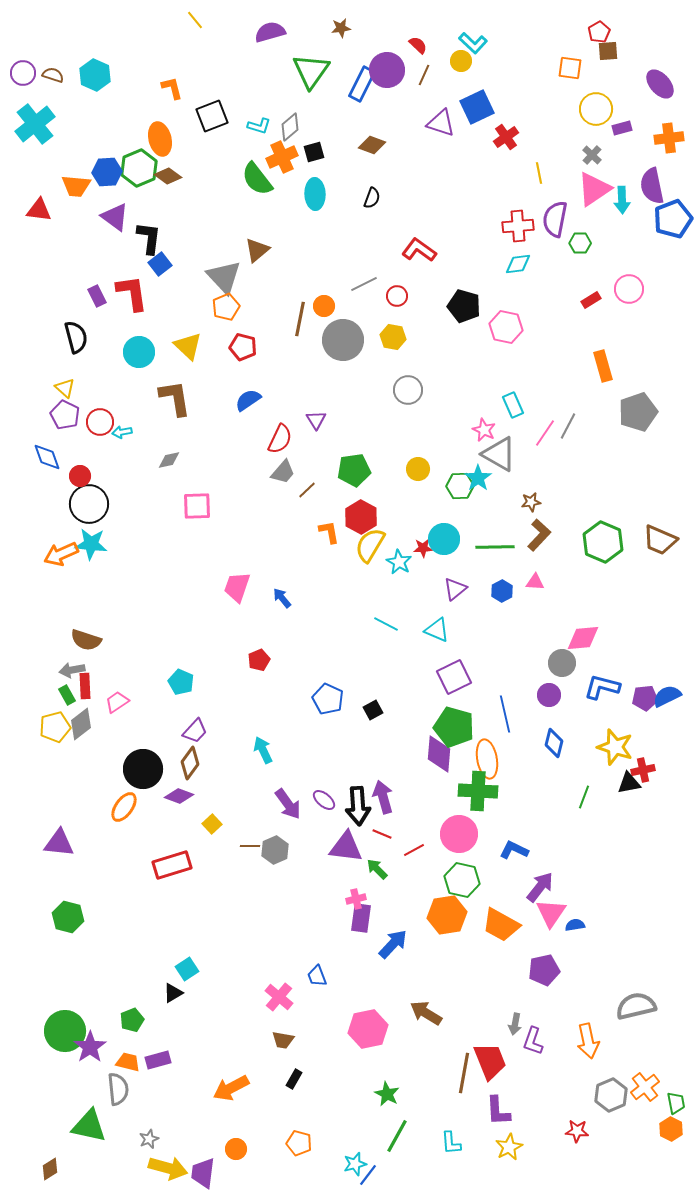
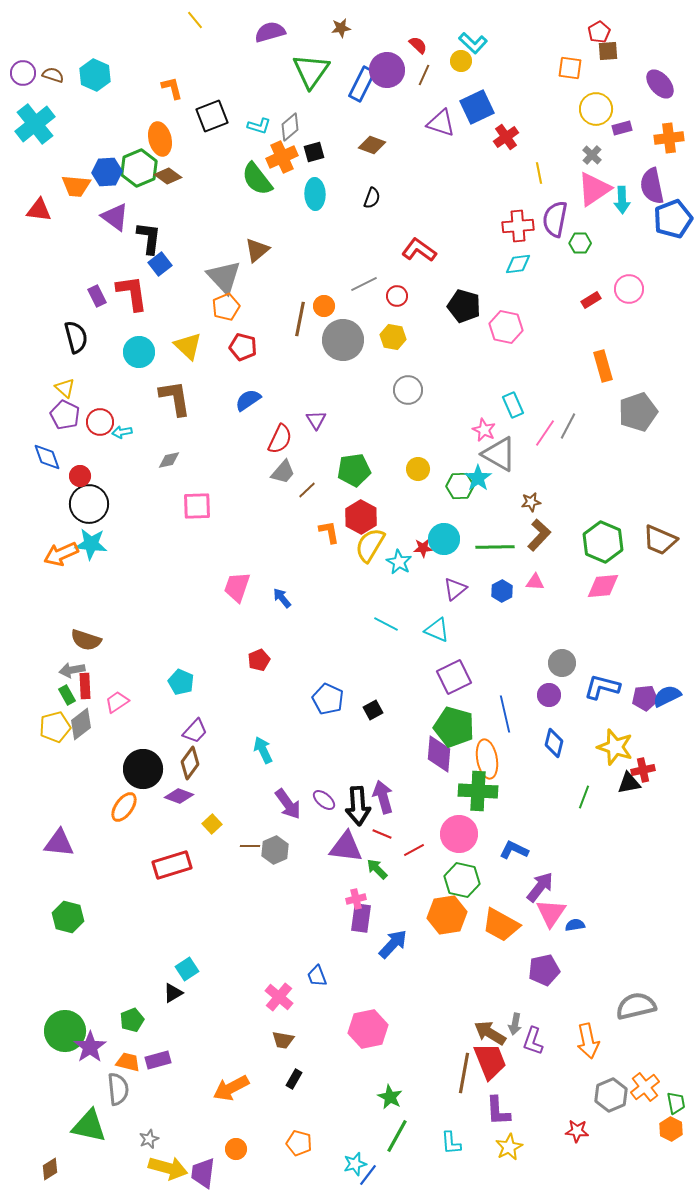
pink diamond at (583, 638): moved 20 px right, 52 px up
brown arrow at (426, 1013): moved 64 px right, 20 px down
green star at (387, 1094): moved 3 px right, 3 px down
